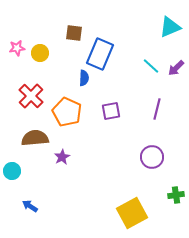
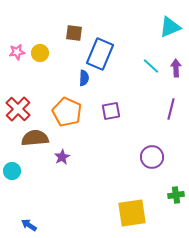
pink star: moved 4 px down
purple arrow: rotated 132 degrees clockwise
red cross: moved 13 px left, 13 px down
purple line: moved 14 px right
blue arrow: moved 1 px left, 19 px down
yellow square: rotated 20 degrees clockwise
